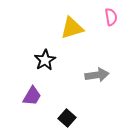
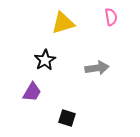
yellow triangle: moved 9 px left, 5 px up
gray arrow: moved 7 px up
purple trapezoid: moved 4 px up
black square: rotated 24 degrees counterclockwise
